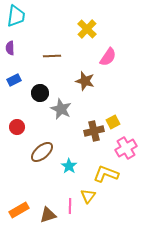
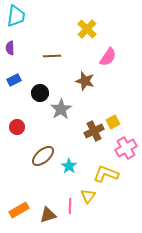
gray star: rotated 15 degrees clockwise
brown cross: rotated 12 degrees counterclockwise
brown ellipse: moved 1 px right, 4 px down
